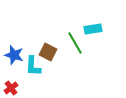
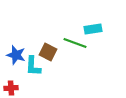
green line: rotated 40 degrees counterclockwise
blue star: moved 2 px right
red cross: rotated 32 degrees clockwise
